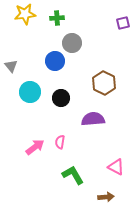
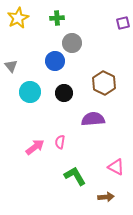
yellow star: moved 7 px left, 4 px down; rotated 20 degrees counterclockwise
black circle: moved 3 px right, 5 px up
green L-shape: moved 2 px right, 1 px down
